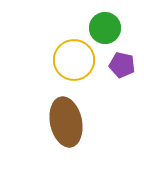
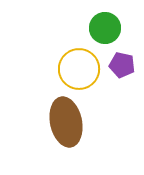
yellow circle: moved 5 px right, 9 px down
